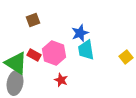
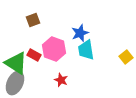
pink hexagon: moved 4 px up
gray ellipse: rotated 15 degrees clockwise
